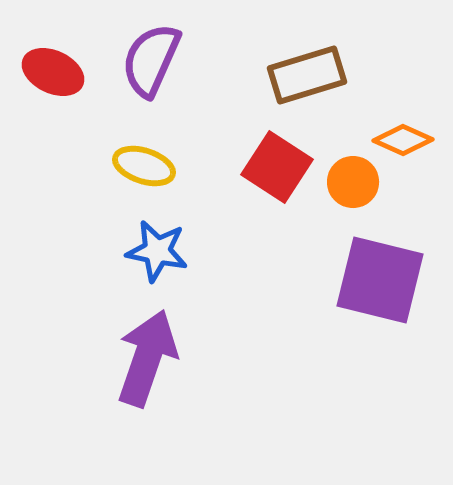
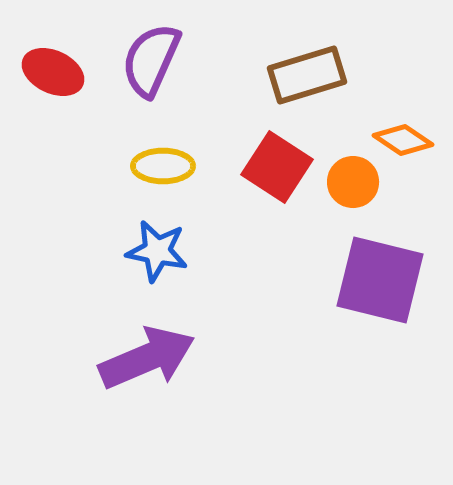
orange diamond: rotated 10 degrees clockwise
yellow ellipse: moved 19 px right; rotated 18 degrees counterclockwise
purple arrow: rotated 48 degrees clockwise
